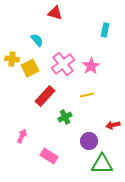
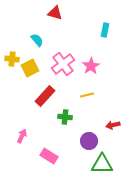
green cross: rotated 32 degrees clockwise
